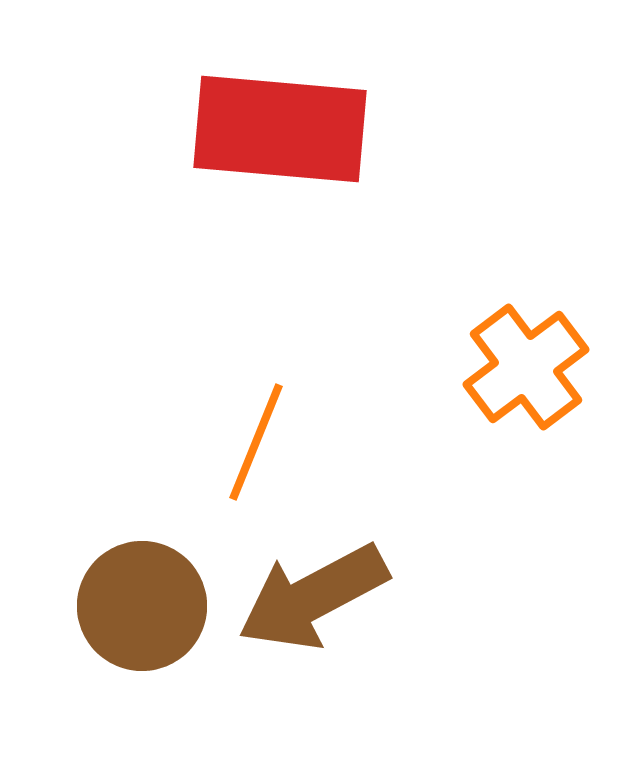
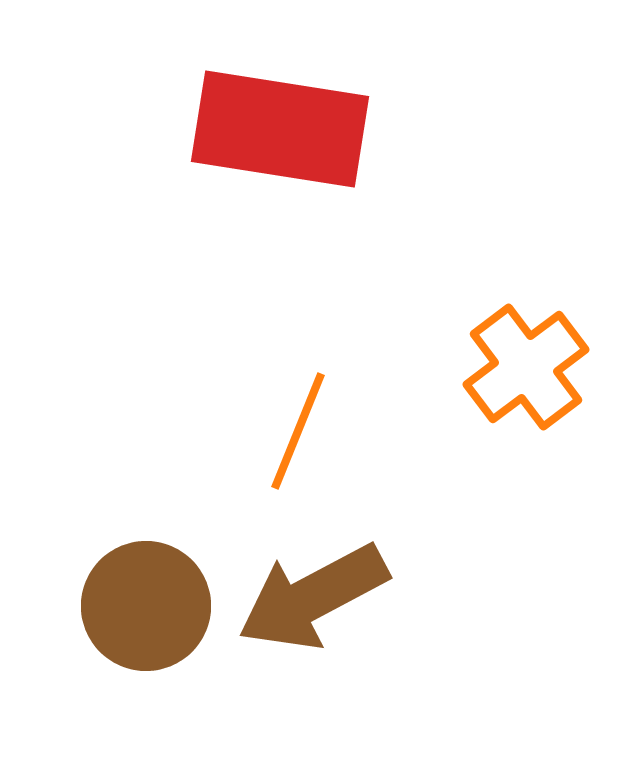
red rectangle: rotated 4 degrees clockwise
orange line: moved 42 px right, 11 px up
brown circle: moved 4 px right
